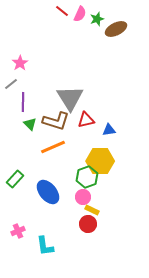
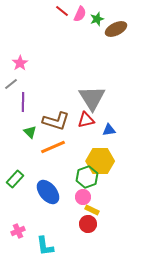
gray triangle: moved 22 px right
green triangle: moved 8 px down
